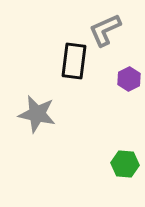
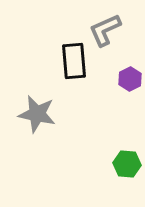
black rectangle: rotated 12 degrees counterclockwise
purple hexagon: moved 1 px right
green hexagon: moved 2 px right
